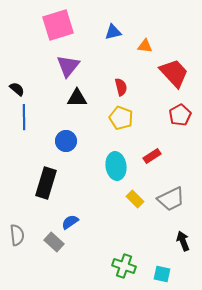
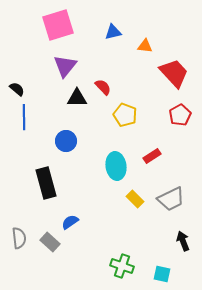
purple triangle: moved 3 px left
red semicircle: moved 18 px left; rotated 30 degrees counterclockwise
yellow pentagon: moved 4 px right, 3 px up
black rectangle: rotated 32 degrees counterclockwise
gray semicircle: moved 2 px right, 3 px down
gray rectangle: moved 4 px left
green cross: moved 2 px left
